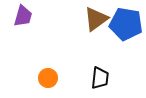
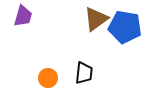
blue pentagon: moved 1 px left, 3 px down
black trapezoid: moved 16 px left, 5 px up
